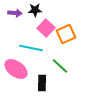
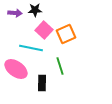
pink square: moved 2 px left, 2 px down
green line: rotated 30 degrees clockwise
